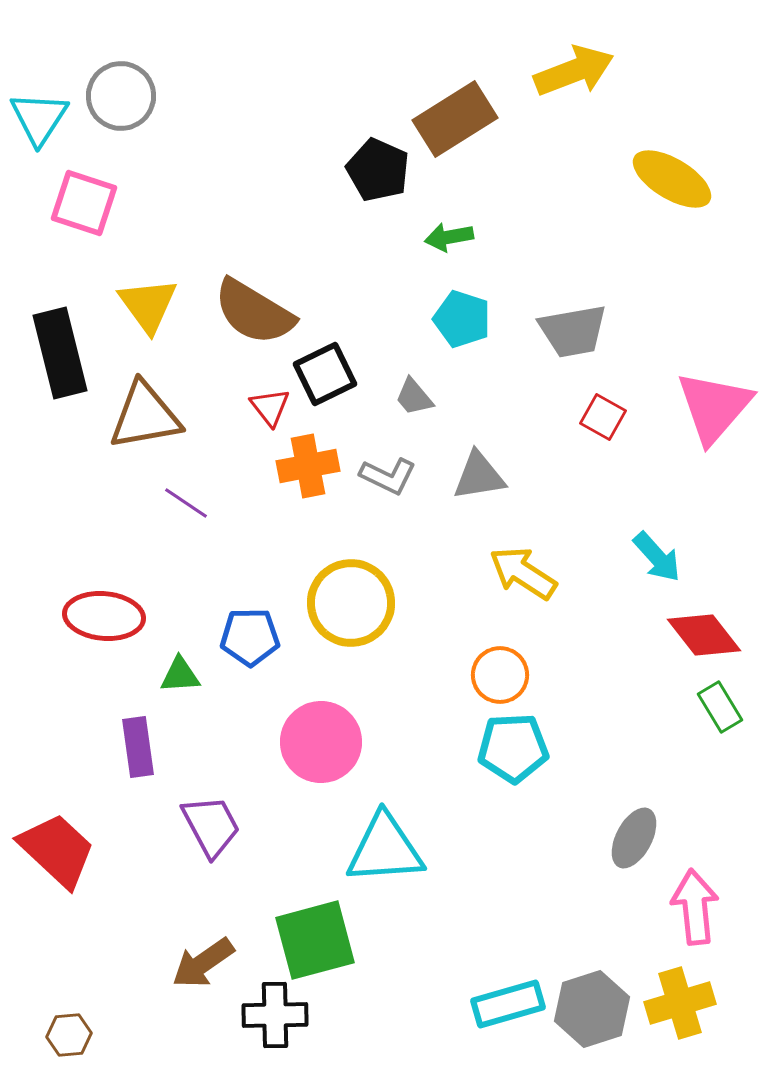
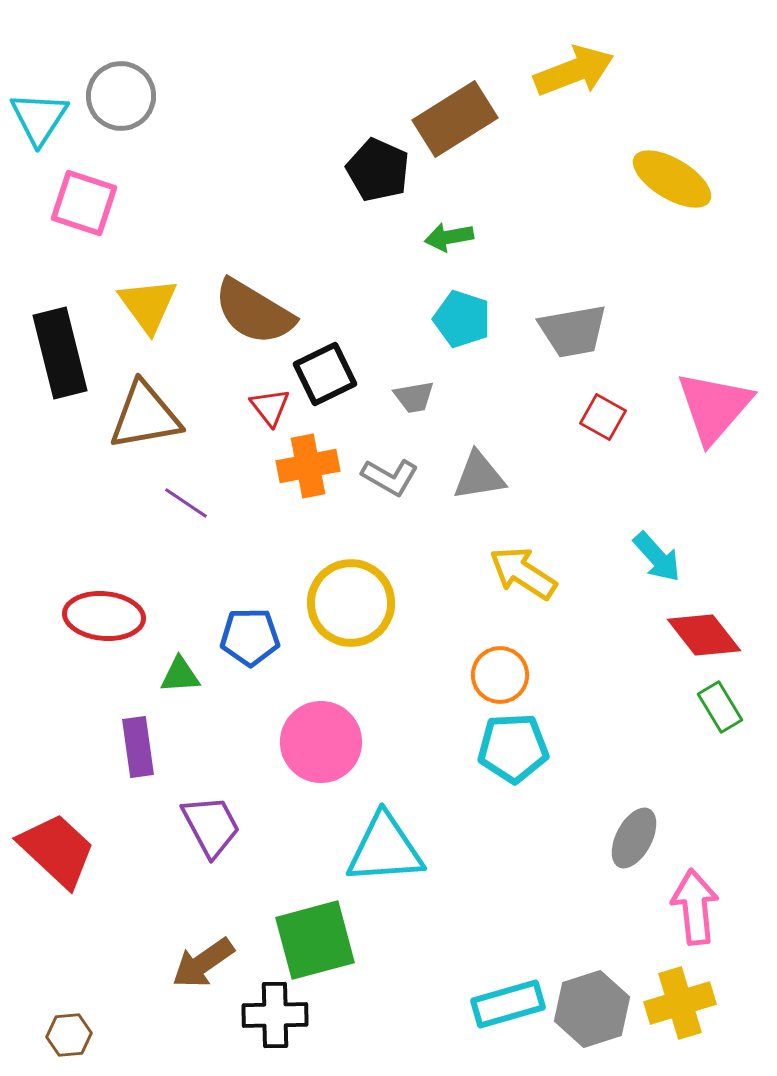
gray trapezoid at (414, 397): rotated 60 degrees counterclockwise
gray L-shape at (388, 476): moved 2 px right, 1 px down; rotated 4 degrees clockwise
